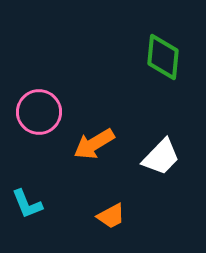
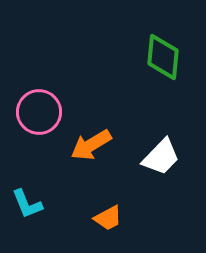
orange arrow: moved 3 px left, 1 px down
orange trapezoid: moved 3 px left, 2 px down
